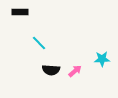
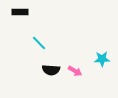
pink arrow: rotated 72 degrees clockwise
